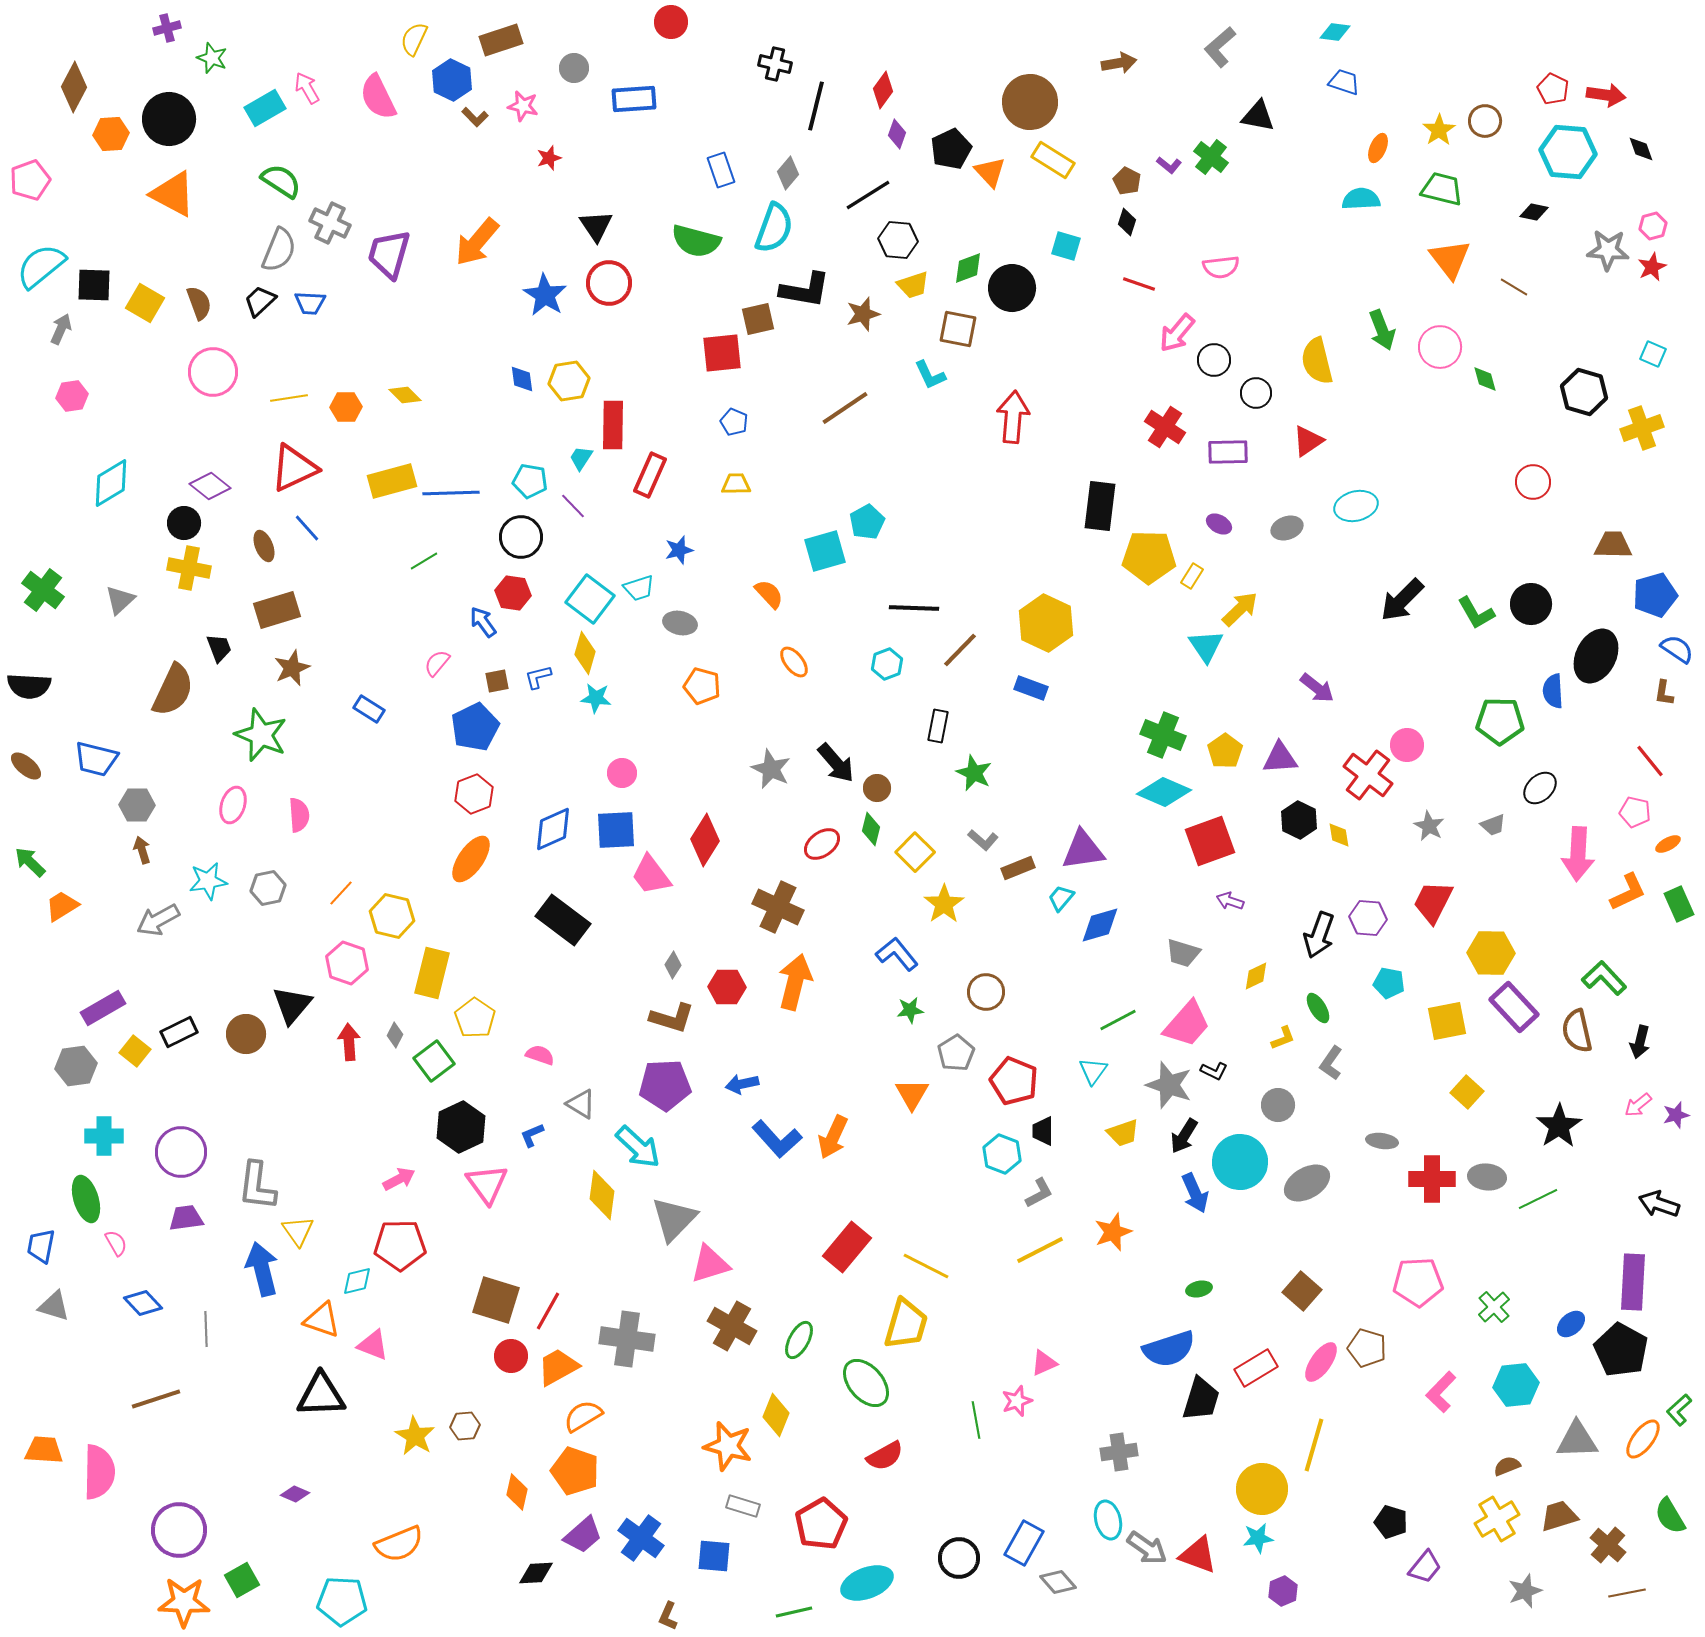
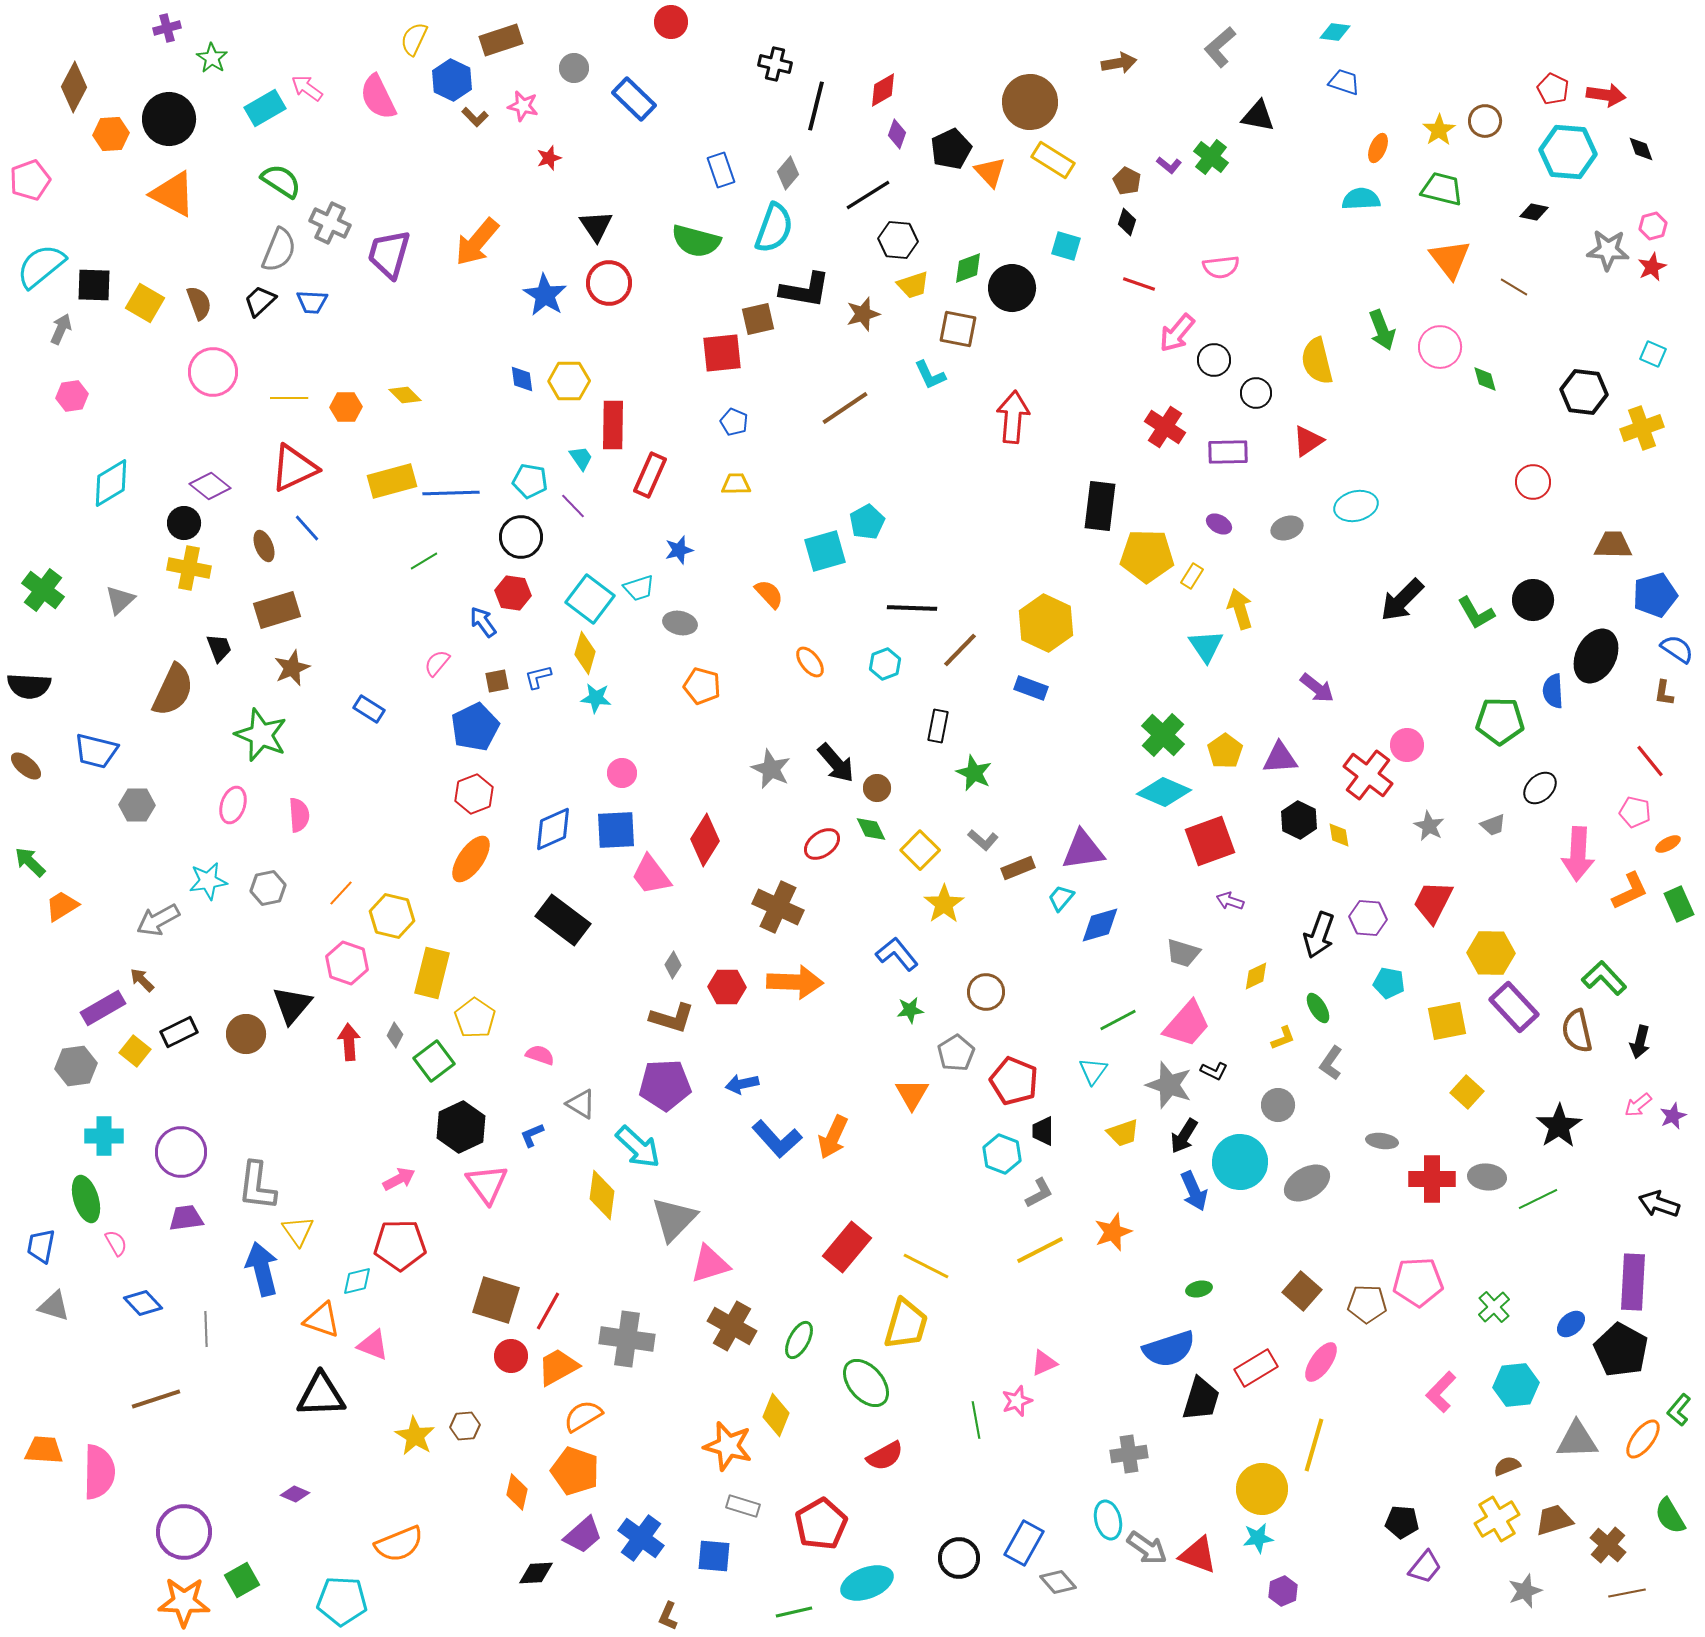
green star at (212, 58): rotated 12 degrees clockwise
pink arrow at (307, 88): rotated 24 degrees counterclockwise
red diamond at (883, 90): rotated 24 degrees clockwise
blue rectangle at (634, 99): rotated 48 degrees clockwise
blue trapezoid at (310, 303): moved 2 px right, 1 px up
yellow hexagon at (569, 381): rotated 9 degrees clockwise
black hexagon at (1584, 392): rotated 9 degrees counterclockwise
yellow line at (289, 398): rotated 9 degrees clockwise
cyan trapezoid at (581, 458): rotated 112 degrees clockwise
yellow pentagon at (1149, 557): moved 2 px left, 1 px up
black circle at (1531, 604): moved 2 px right, 4 px up
black line at (914, 608): moved 2 px left
yellow arrow at (1240, 609): rotated 63 degrees counterclockwise
orange ellipse at (794, 662): moved 16 px right
cyan hexagon at (887, 664): moved 2 px left
green cross at (1163, 735): rotated 21 degrees clockwise
blue trapezoid at (96, 759): moved 8 px up
green diamond at (871, 829): rotated 40 degrees counterclockwise
brown arrow at (142, 850): moved 130 px down; rotated 28 degrees counterclockwise
yellow square at (915, 852): moved 5 px right, 2 px up
orange L-shape at (1628, 892): moved 2 px right, 1 px up
orange arrow at (795, 982): rotated 78 degrees clockwise
purple star at (1676, 1115): moved 3 px left, 1 px down; rotated 8 degrees counterclockwise
blue arrow at (1195, 1193): moved 1 px left, 2 px up
brown pentagon at (1367, 1348): moved 44 px up; rotated 15 degrees counterclockwise
green L-shape at (1679, 1410): rotated 8 degrees counterclockwise
gray cross at (1119, 1452): moved 10 px right, 2 px down
brown trapezoid at (1559, 1516): moved 5 px left, 4 px down
black pentagon at (1391, 1522): moved 11 px right; rotated 12 degrees counterclockwise
purple circle at (179, 1530): moved 5 px right, 2 px down
